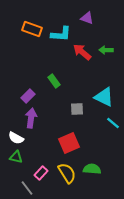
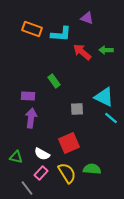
purple rectangle: rotated 48 degrees clockwise
cyan line: moved 2 px left, 5 px up
white semicircle: moved 26 px right, 16 px down
